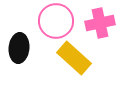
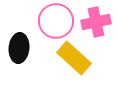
pink cross: moved 4 px left, 1 px up
